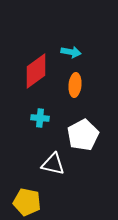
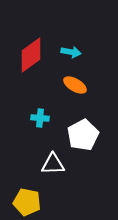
red diamond: moved 5 px left, 16 px up
orange ellipse: rotated 65 degrees counterclockwise
white triangle: rotated 15 degrees counterclockwise
